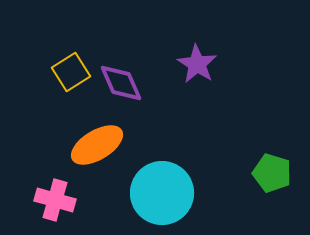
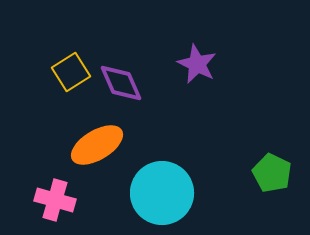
purple star: rotated 6 degrees counterclockwise
green pentagon: rotated 9 degrees clockwise
